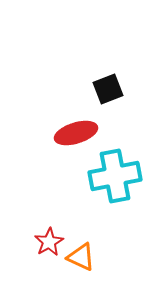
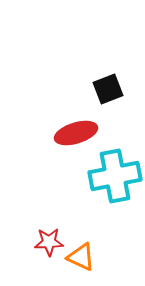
red star: rotated 28 degrees clockwise
